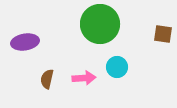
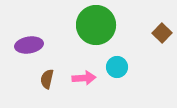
green circle: moved 4 px left, 1 px down
brown square: moved 1 px left, 1 px up; rotated 36 degrees clockwise
purple ellipse: moved 4 px right, 3 px down
